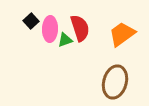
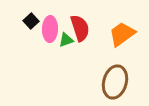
green triangle: moved 1 px right
